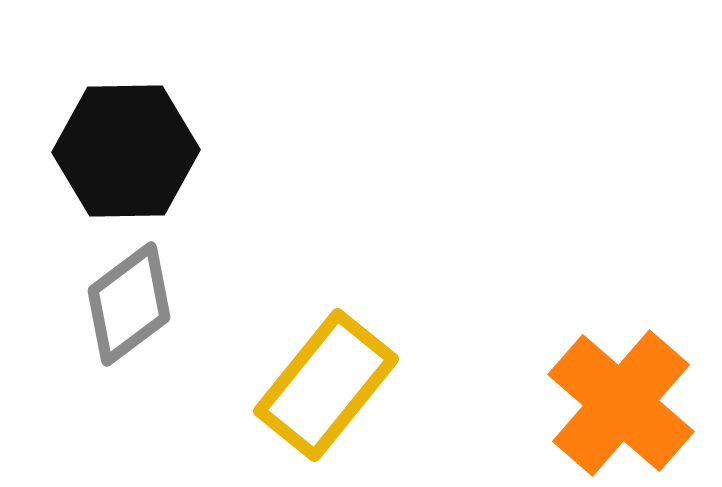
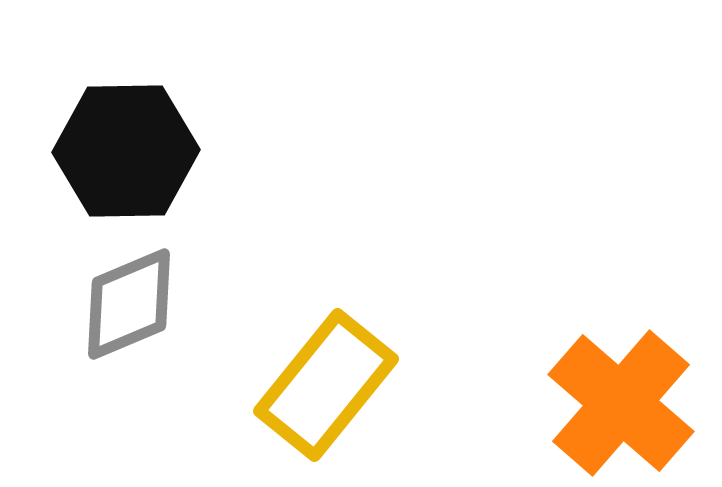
gray diamond: rotated 14 degrees clockwise
